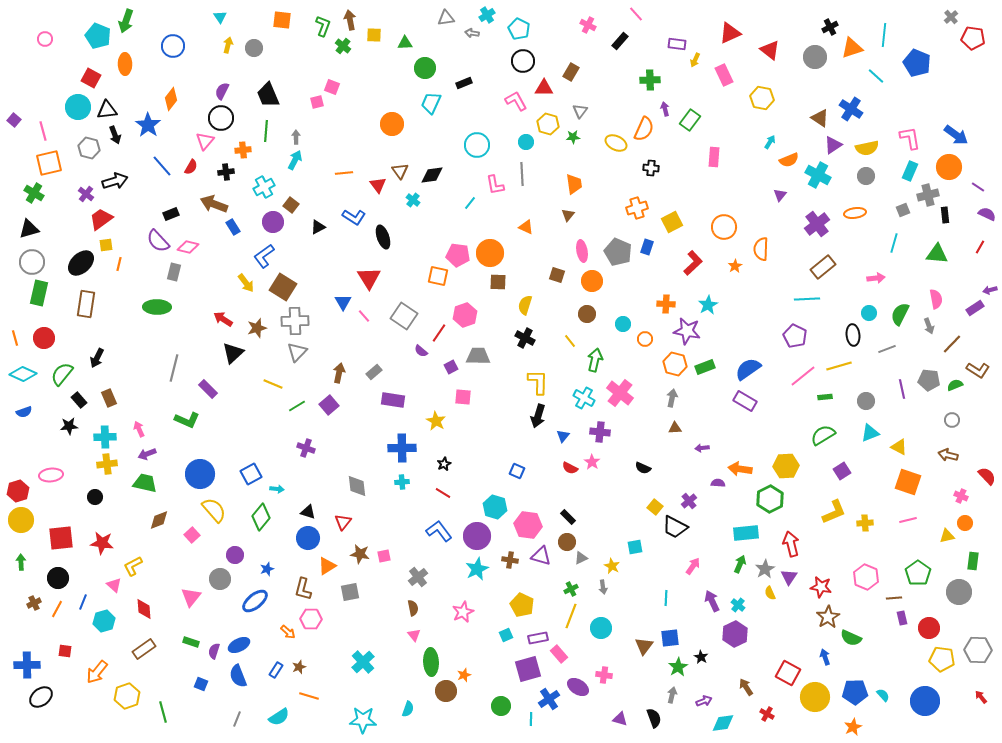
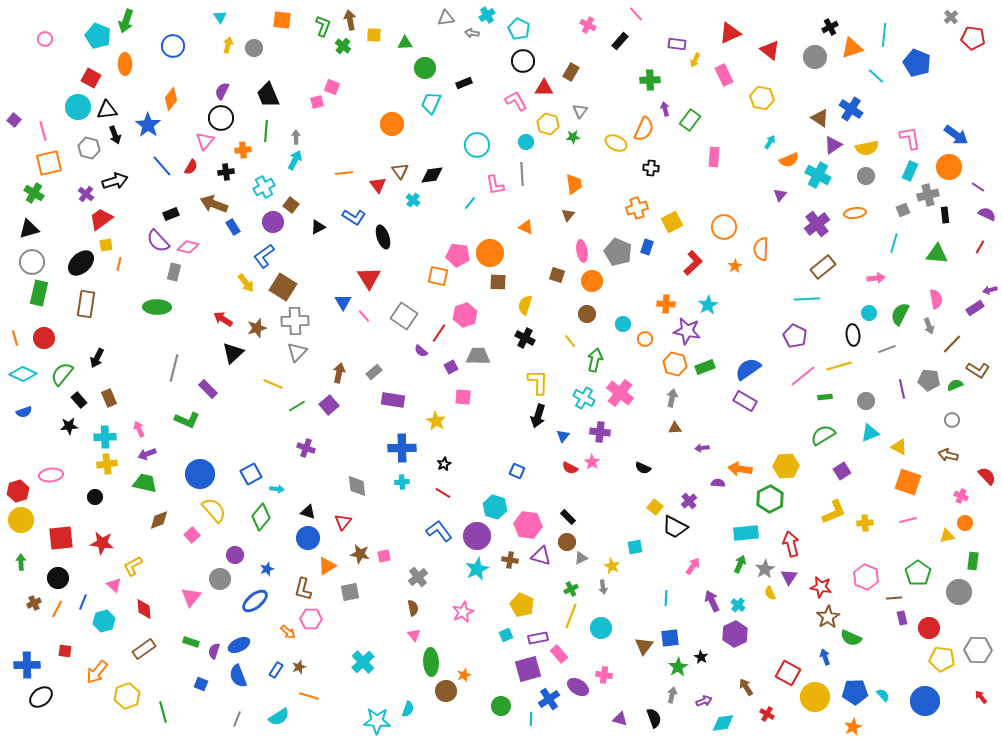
cyan star at (363, 720): moved 14 px right, 1 px down
